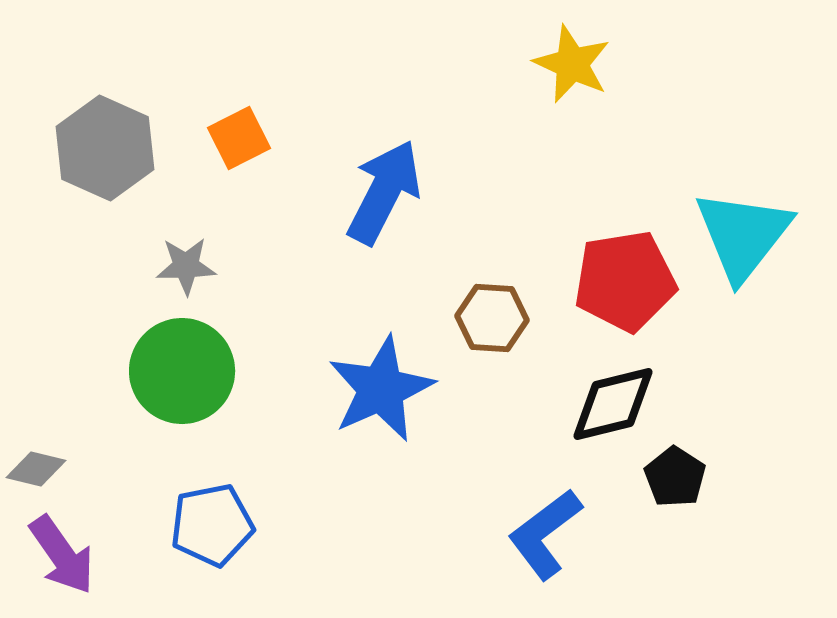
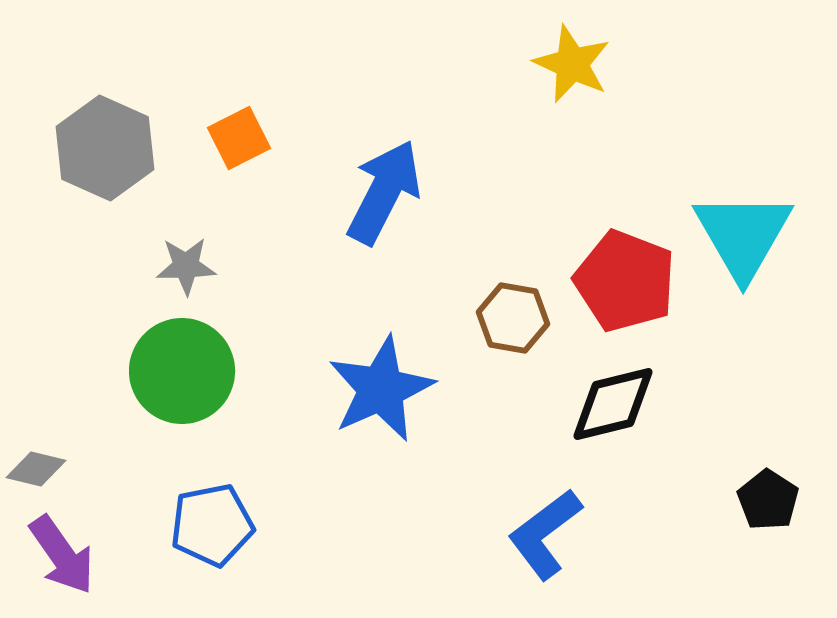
cyan triangle: rotated 8 degrees counterclockwise
red pentagon: rotated 30 degrees clockwise
brown hexagon: moved 21 px right; rotated 6 degrees clockwise
black pentagon: moved 93 px right, 23 px down
